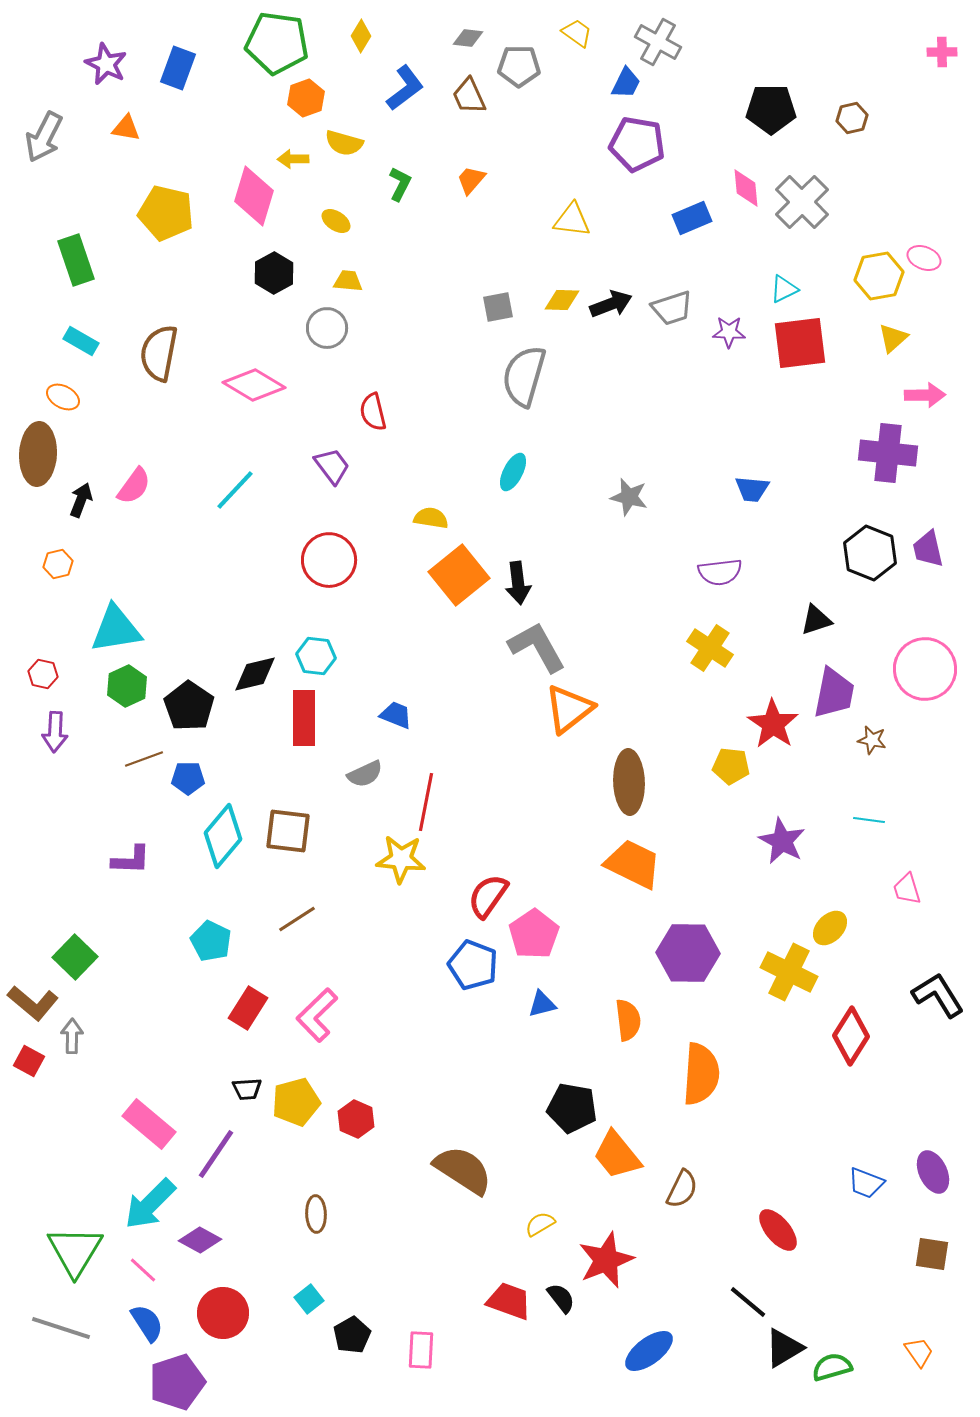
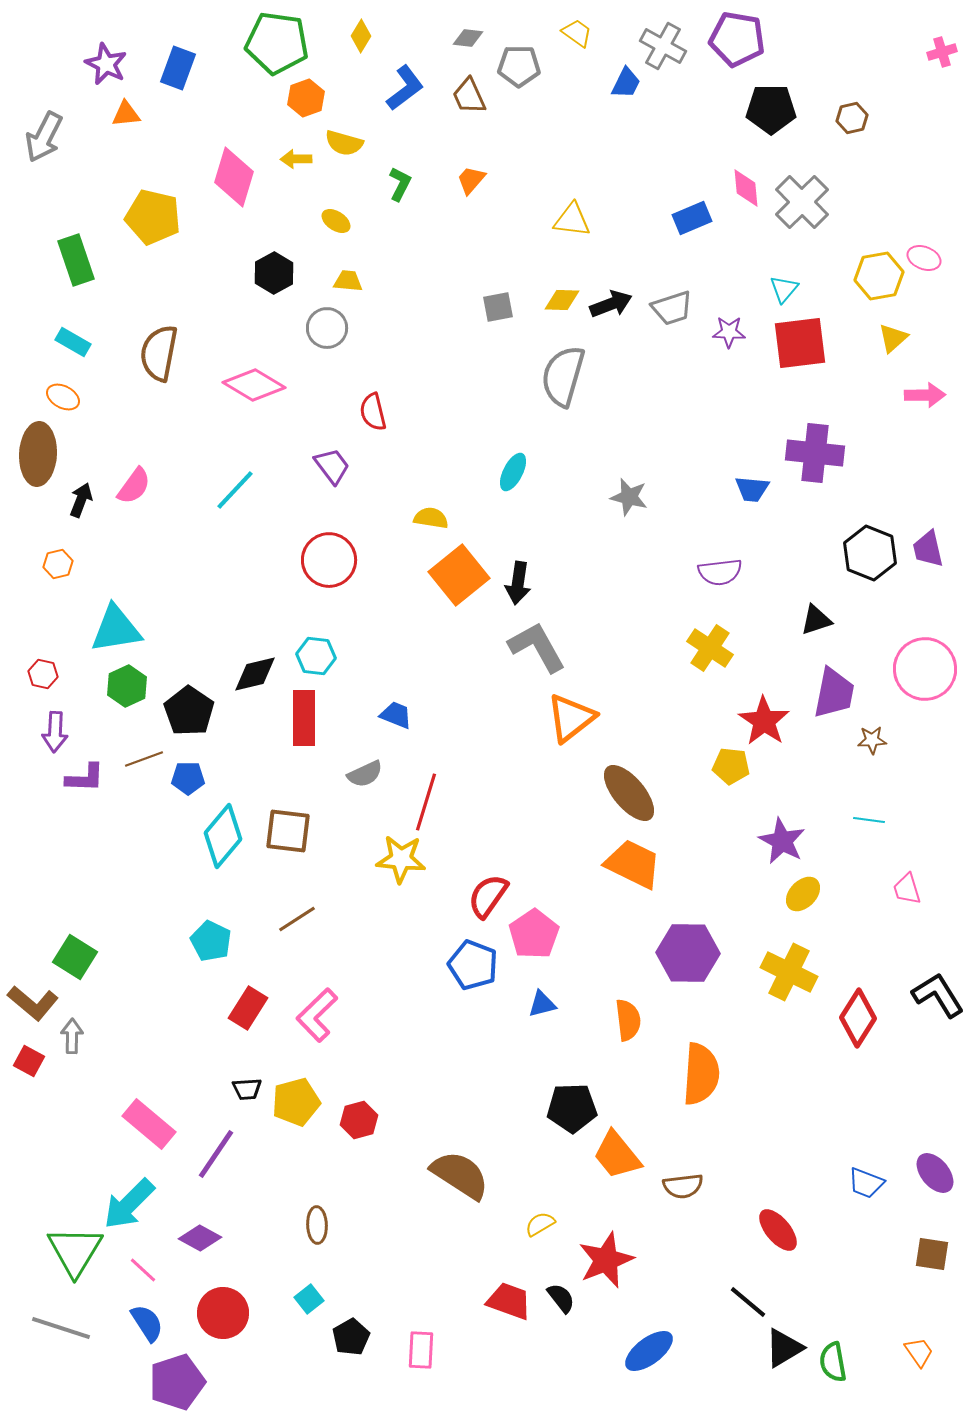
gray cross at (658, 42): moved 5 px right, 4 px down
pink cross at (942, 52): rotated 16 degrees counterclockwise
orange triangle at (126, 128): moved 14 px up; rotated 16 degrees counterclockwise
purple pentagon at (637, 144): moved 100 px right, 105 px up
yellow arrow at (293, 159): moved 3 px right
pink diamond at (254, 196): moved 20 px left, 19 px up
yellow pentagon at (166, 213): moved 13 px left, 4 px down
cyan triangle at (784, 289): rotated 24 degrees counterclockwise
cyan rectangle at (81, 341): moved 8 px left, 1 px down
gray semicircle at (524, 376): moved 39 px right
purple cross at (888, 453): moved 73 px left
black arrow at (518, 583): rotated 15 degrees clockwise
black pentagon at (189, 706): moved 5 px down
orange triangle at (569, 709): moved 2 px right, 9 px down
red star at (773, 724): moved 9 px left, 3 px up
brown star at (872, 740): rotated 16 degrees counterclockwise
brown ellipse at (629, 782): moved 11 px down; rotated 38 degrees counterclockwise
red line at (426, 802): rotated 6 degrees clockwise
purple L-shape at (131, 860): moved 46 px left, 82 px up
yellow ellipse at (830, 928): moved 27 px left, 34 px up
green square at (75, 957): rotated 12 degrees counterclockwise
red diamond at (851, 1036): moved 7 px right, 18 px up
black pentagon at (572, 1108): rotated 12 degrees counterclockwise
red hexagon at (356, 1119): moved 3 px right, 1 px down; rotated 21 degrees clockwise
brown semicircle at (463, 1170): moved 3 px left, 5 px down
purple ellipse at (933, 1172): moved 2 px right, 1 px down; rotated 15 degrees counterclockwise
brown semicircle at (682, 1189): moved 1 px right, 3 px up; rotated 57 degrees clockwise
cyan arrow at (150, 1204): moved 21 px left
brown ellipse at (316, 1214): moved 1 px right, 11 px down
purple diamond at (200, 1240): moved 2 px up
black pentagon at (352, 1335): moved 1 px left, 2 px down
green semicircle at (832, 1367): moved 1 px right, 5 px up; rotated 84 degrees counterclockwise
